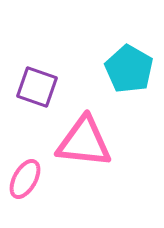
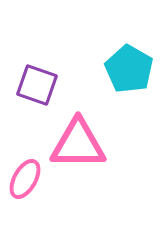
purple square: moved 2 px up
pink triangle: moved 6 px left, 2 px down; rotated 6 degrees counterclockwise
